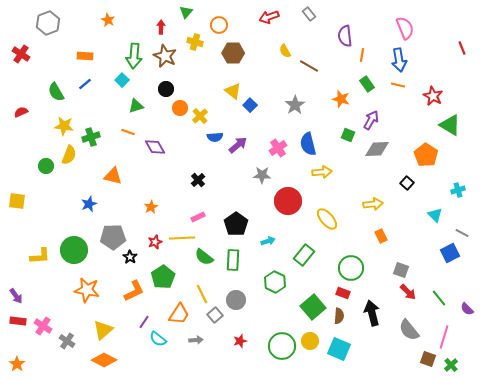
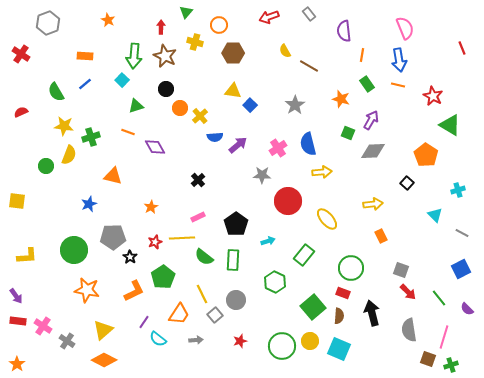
purple semicircle at (345, 36): moved 1 px left, 5 px up
yellow triangle at (233, 91): rotated 30 degrees counterclockwise
green square at (348, 135): moved 2 px up
gray diamond at (377, 149): moved 4 px left, 2 px down
blue square at (450, 253): moved 11 px right, 16 px down
yellow L-shape at (40, 256): moved 13 px left
gray semicircle at (409, 330): rotated 30 degrees clockwise
green cross at (451, 365): rotated 24 degrees clockwise
